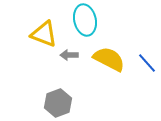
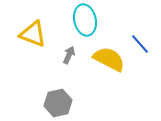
yellow triangle: moved 11 px left
gray arrow: rotated 114 degrees clockwise
blue line: moved 7 px left, 19 px up
gray hexagon: rotated 8 degrees clockwise
